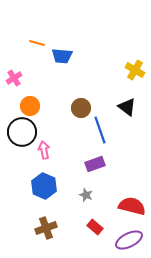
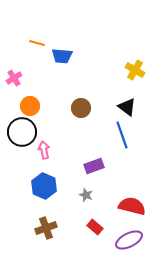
blue line: moved 22 px right, 5 px down
purple rectangle: moved 1 px left, 2 px down
